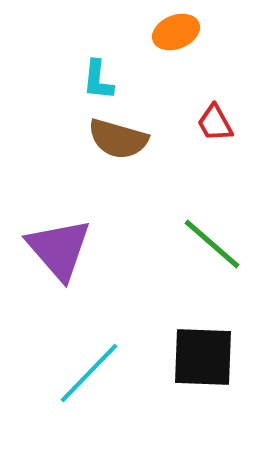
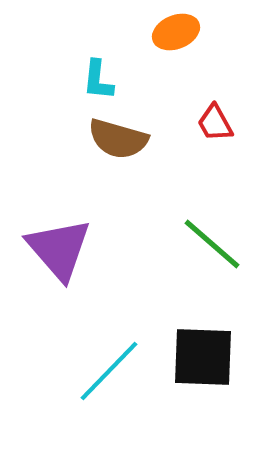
cyan line: moved 20 px right, 2 px up
